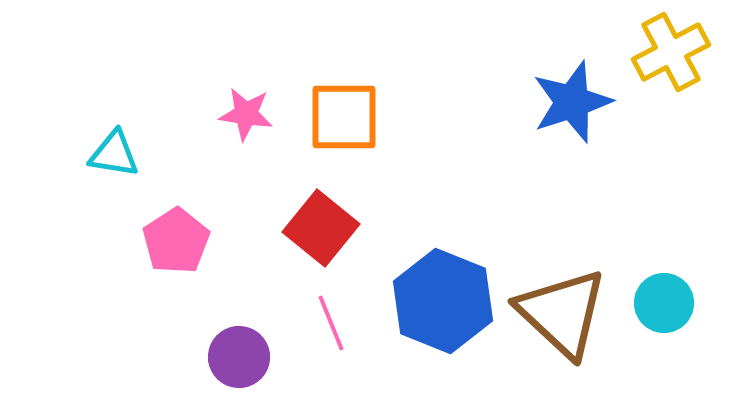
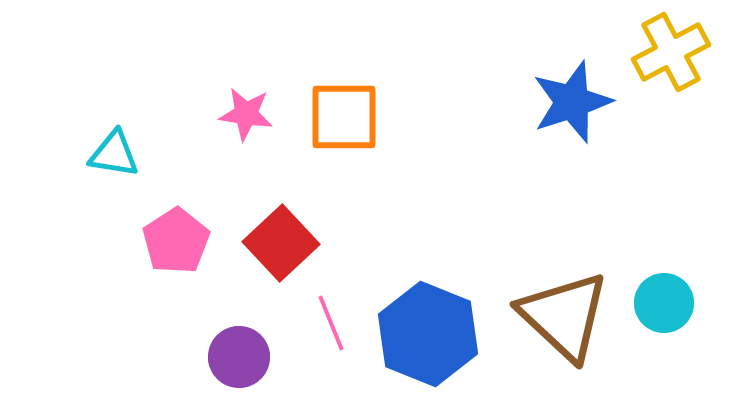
red square: moved 40 px left, 15 px down; rotated 8 degrees clockwise
blue hexagon: moved 15 px left, 33 px down
brown triangle: moved 2 px right, 3 px down
